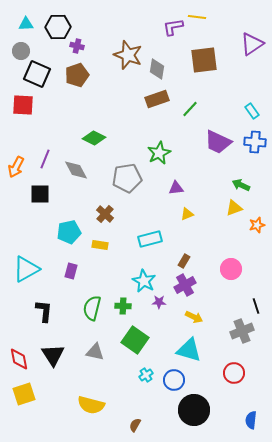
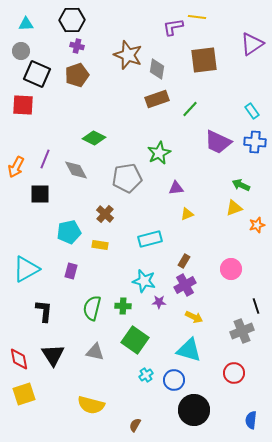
black hexagon at (58, 27): moved 14 px right, 7 px up
cyan star at (144, 281): rotated 15 degrees counterclockwise
